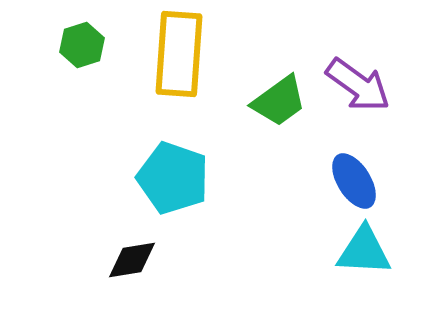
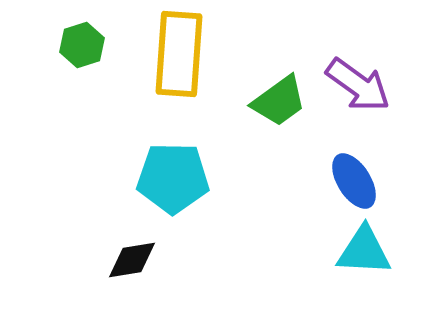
cyan pentagon: rotated 18 degrees counterclockwise
